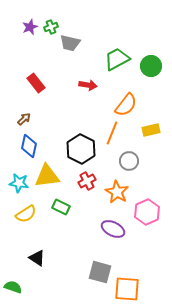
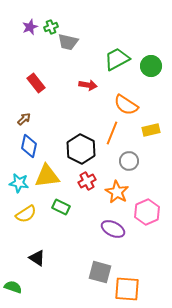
gray trapezoid: moved 2 px left, 1 px up
orange semicircle: rotated 85 degrees clockwise
